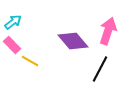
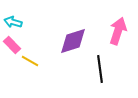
cyan arrow: rotated 126 degrees counterclockwise
pink arrow: moved 10 px right
purple diamond: rotated 68 degrees counterclockwise
black line: rotated 36 degrees counterclockwise
